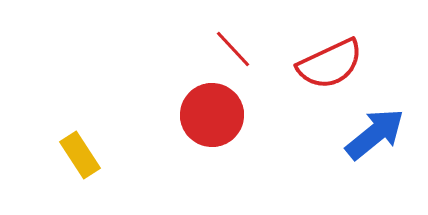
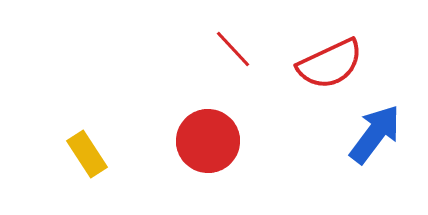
red circle: moved 4 px left, 26 px down
blue arrow: rotated 14 degrees counterclockwise
yellow rectangle: moved 7 px right, 1 px up
